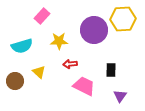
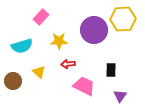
pink rectangle: moved 1 px left, 1 px down
red arrow: moved 2 px left
brown circle: moved 2 px left
